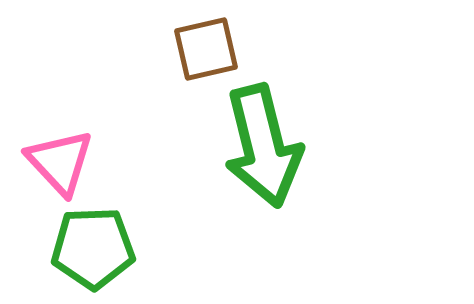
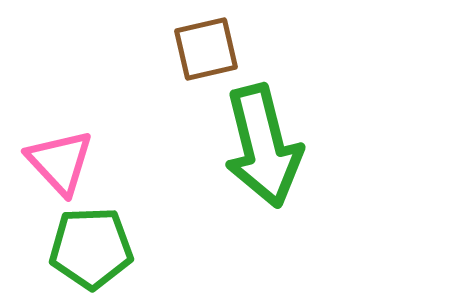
green pentagon: moved 2 px left
